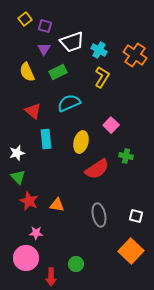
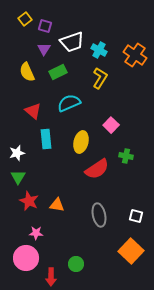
yellow L-shape: moved 2 px left, 1 px down
green triangle: rotated 14 degrees clockwise
